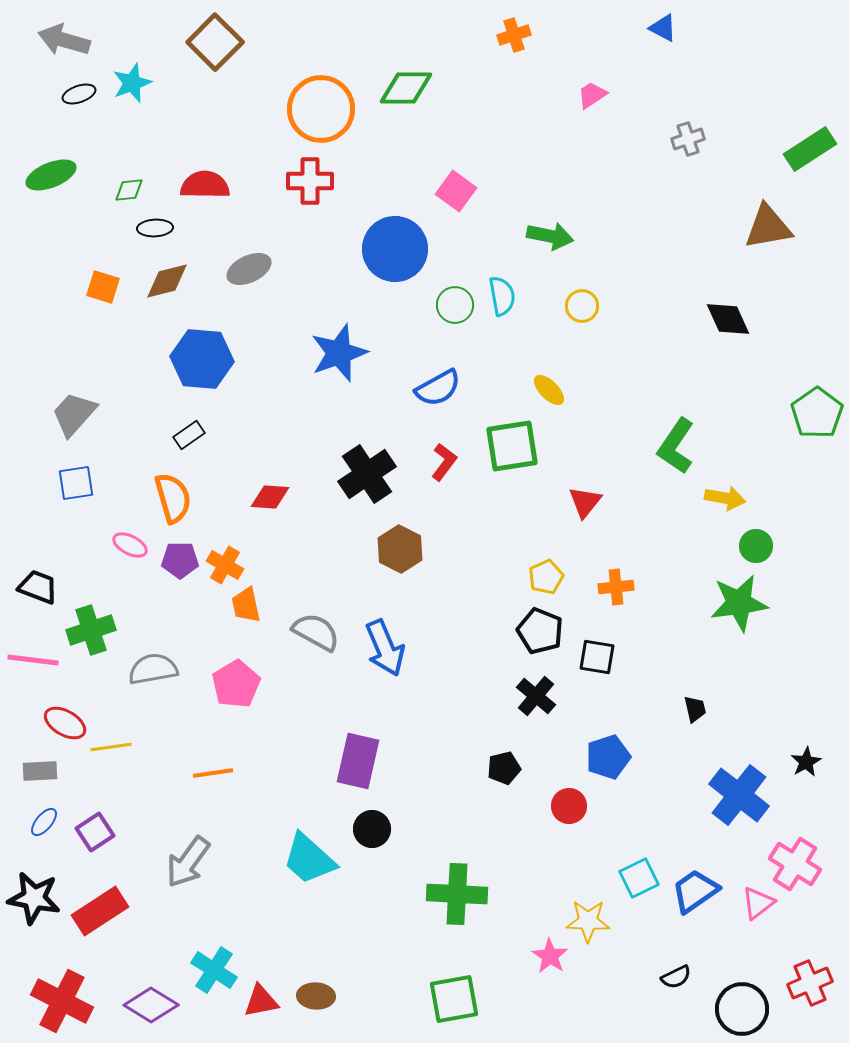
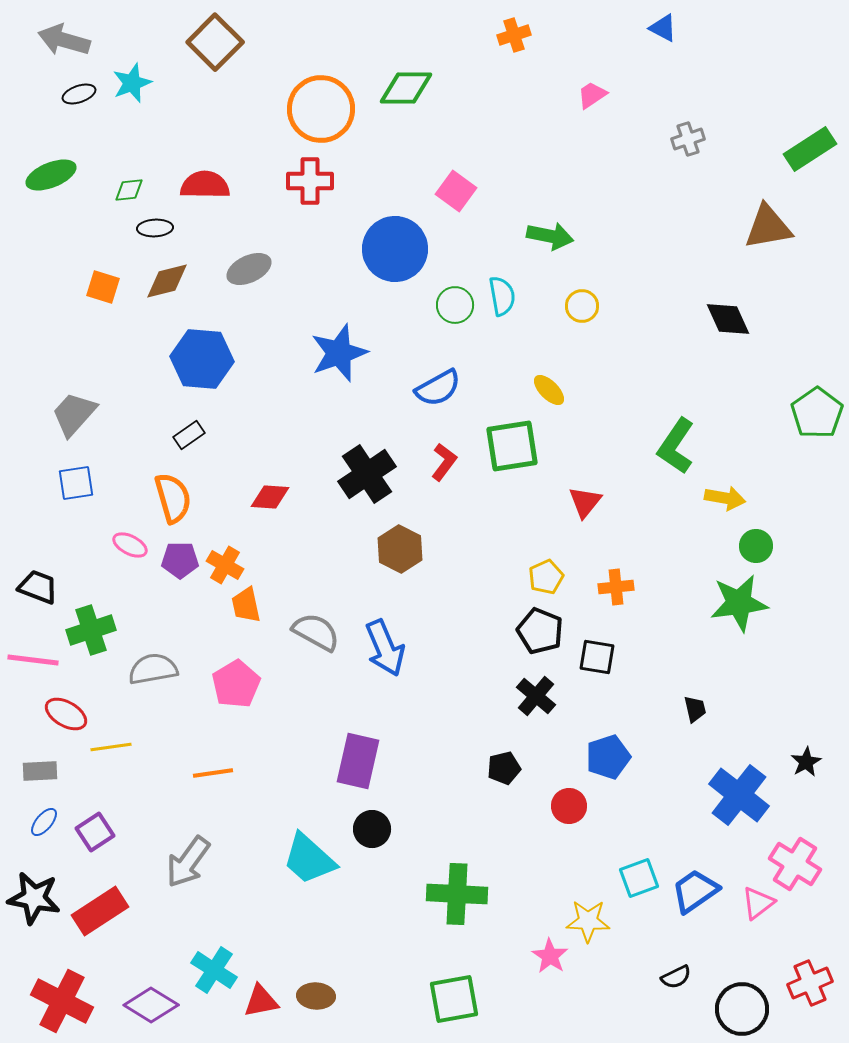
red ellipse at (65, 723): moved 1 px right, 9 px up
cyan square at (639, 878): rotated 6 degrees clockwise
